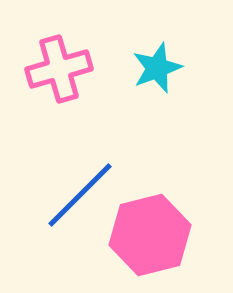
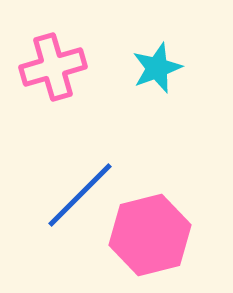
pink cross: moved 6 px left, 2 px up
